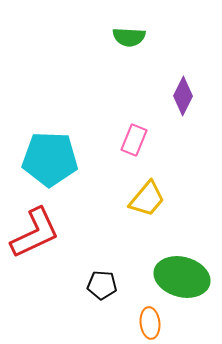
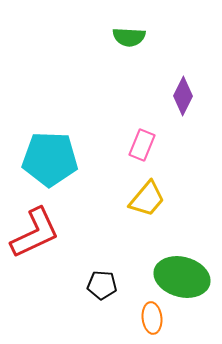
pink rectangle: moved 8 px right, 5 px down
orange ellipse: moved 2 px right, 5 px up
